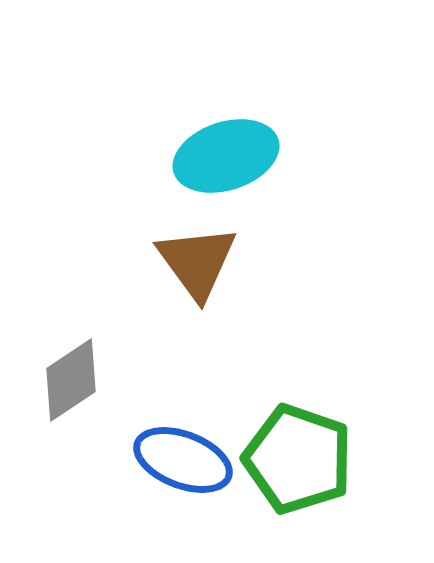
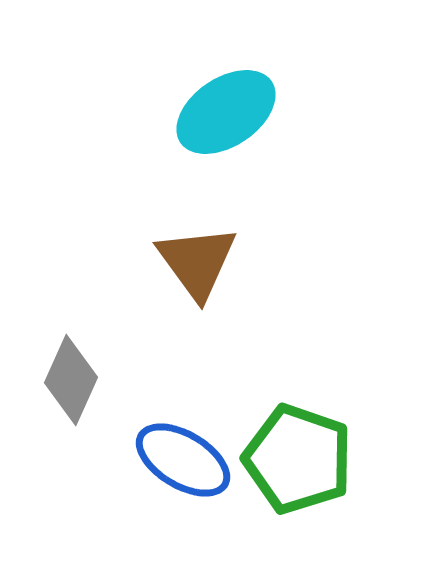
cyan ellipse: moved 44 px up; rotated 16 degrees counterclockwise
gray diamond: rotated 32 degrees counterclockwise
blue ellipse: rotated 10 degrees clockwise
